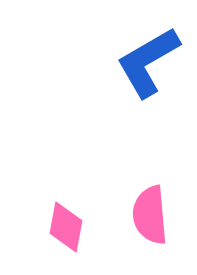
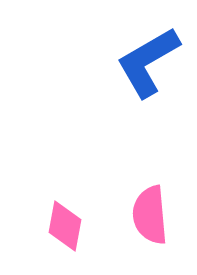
pink diamond: moved 1 px left, 1 px up
